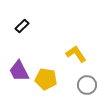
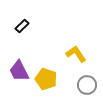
yellow pentagon: rotated 10 degrees clockwise
